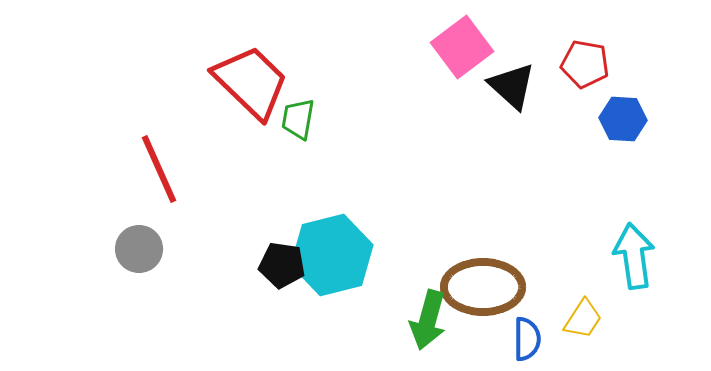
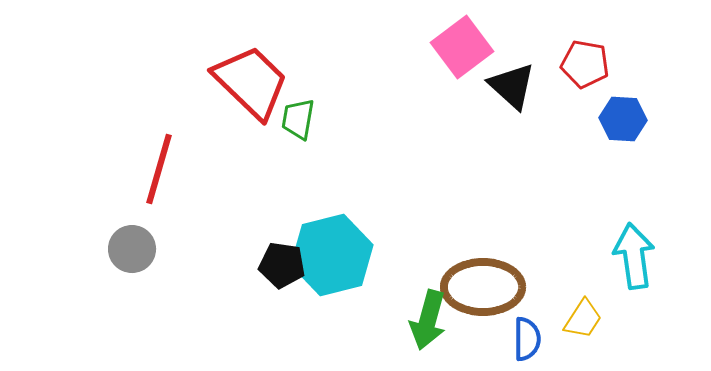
red line: rotated 40 degrees clockwise
gray circle: moved 7 px left
